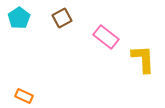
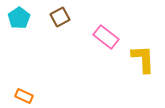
brown square: moved 2 px left, 1 px up
